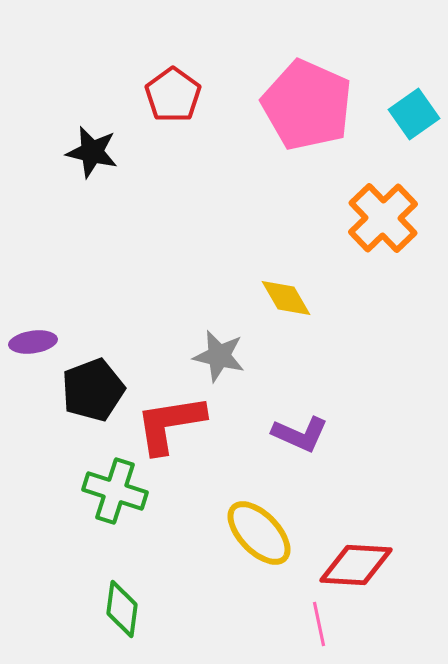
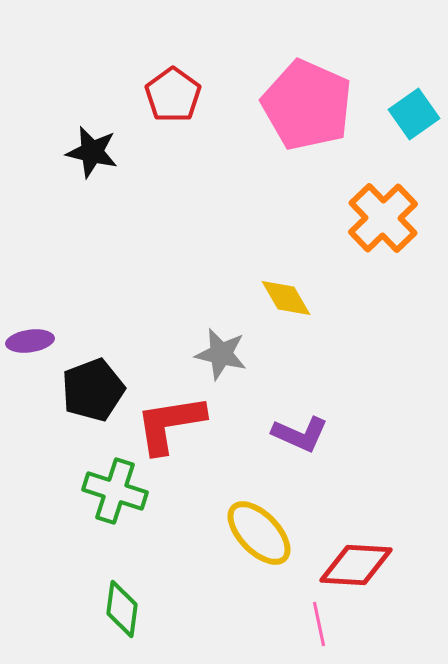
purple ellipse: moved 3 px left, 1 px up
gray star: moved 2 px right, 2 px up
